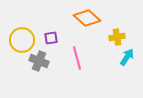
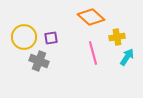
orange diamond: moved 4 px right, 1 px up
yellow circle: moved 2 px right, 3 px up
pink line: moved 16 px right, 5 px up
